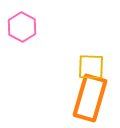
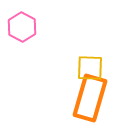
yellow square: moved 1 px left, 1 px down
